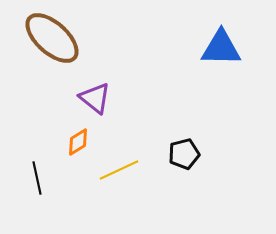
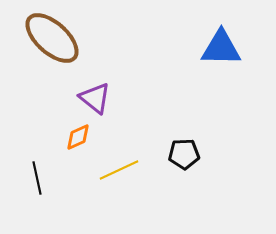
orange diamond: moved 5 px up; rotated 8 degrees clockwise
black pentagon: rotated 12 degrees clockwise
